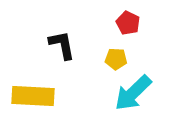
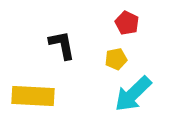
red pentagon: moved 1 px left
yellow pentagon: rotated 15 degrees counterclockwise
cyan arrow: moved 1 px down
